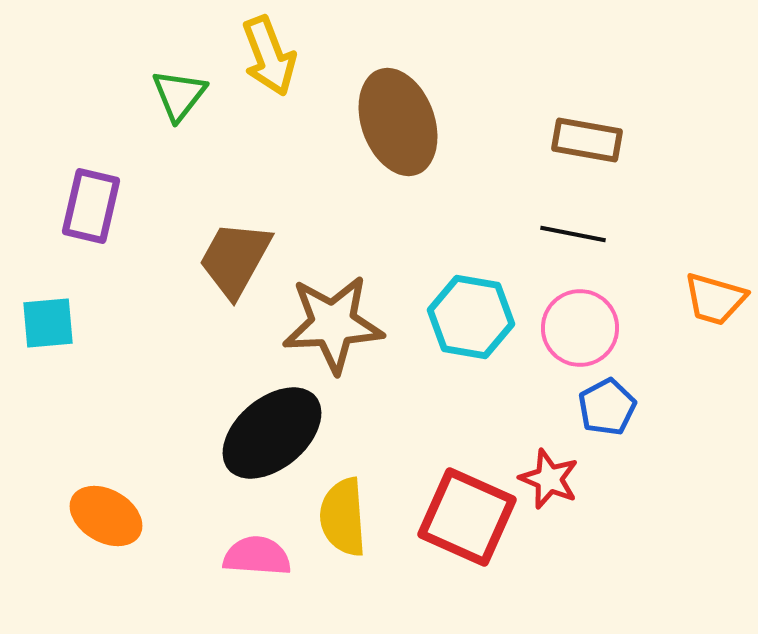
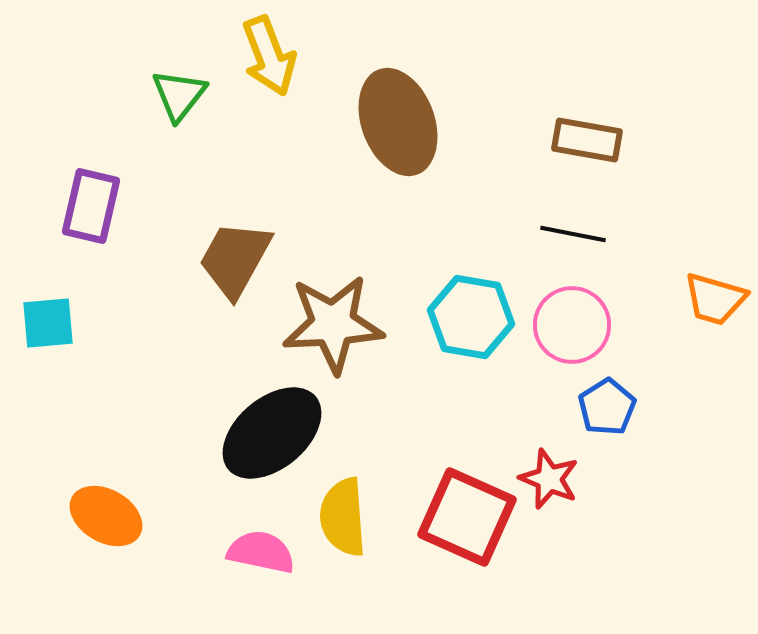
pink circle: moved 8 px left, 3 px up
blue pentagon: rotated 4 degrees counterclockwise
pink semicircle: moved 4 px right, 4 px up; rotated 8 degrees clockwise
